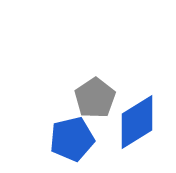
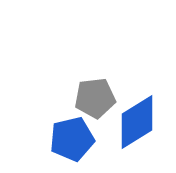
gray pentagon: rotated 27 degrees clockwise
